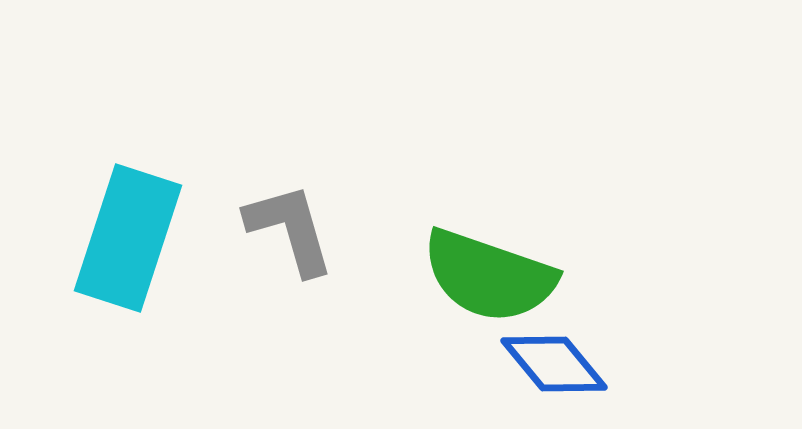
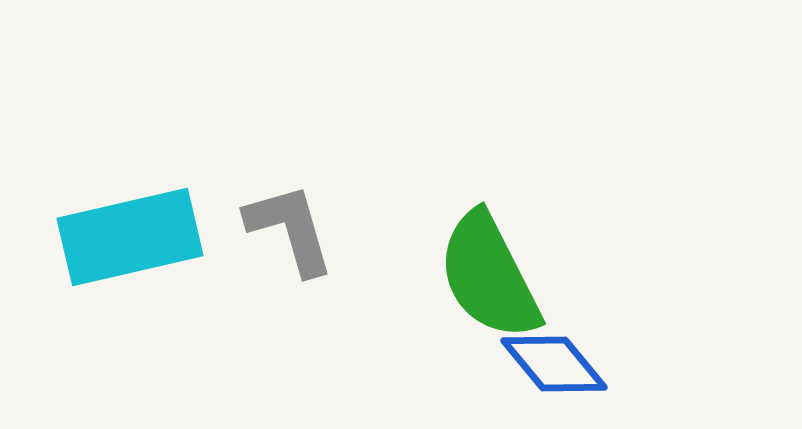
cyan rectangle: moved 2 px right, 1 px up; rotated 59 degrees clockwise
green semicircle: rotated 44 degrees clockwise
